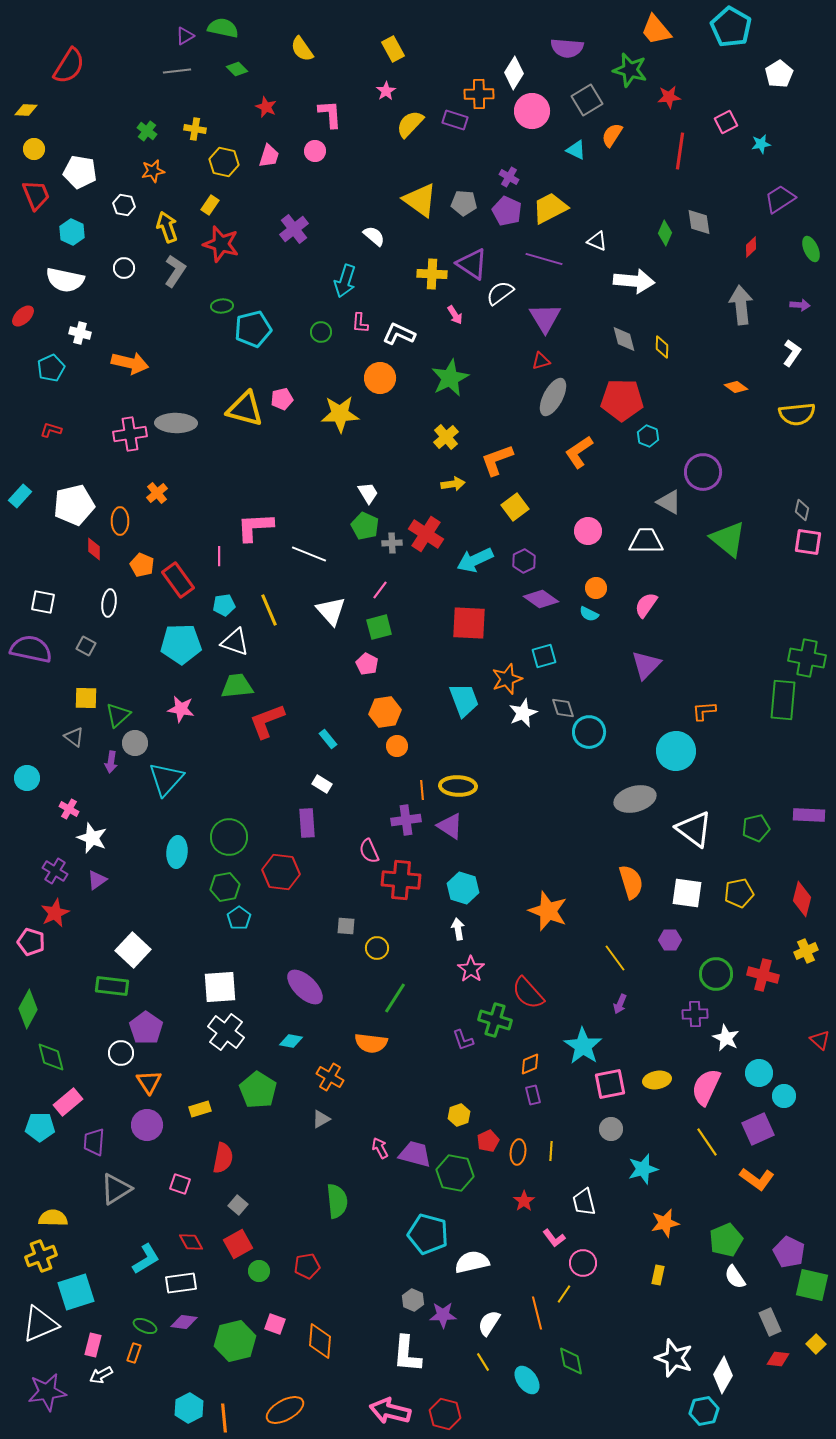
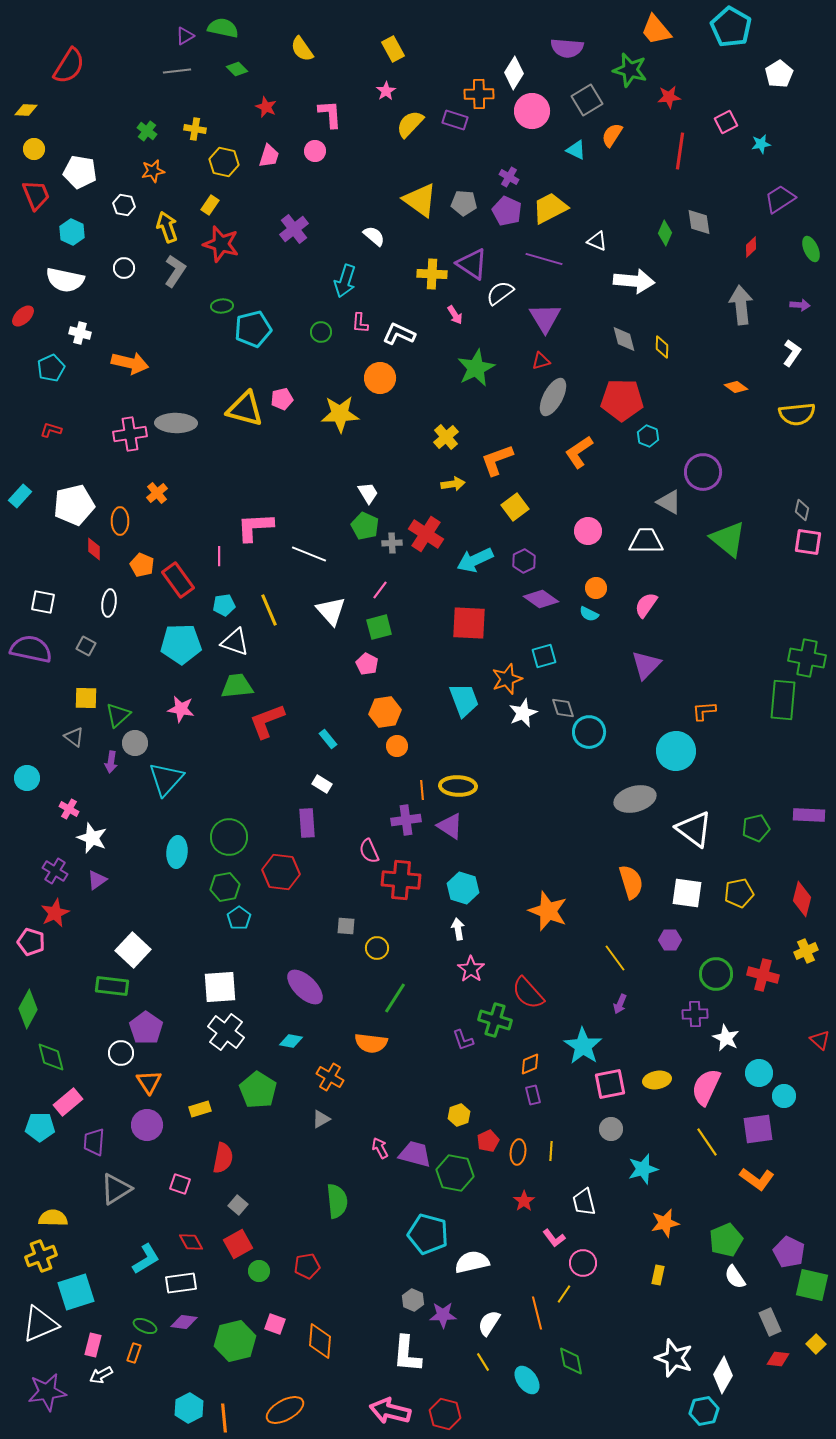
green star at (450, 378): moved 26 px right, 10 px up
purple square at (758, 1129): rotated 16 degrees clockwise
